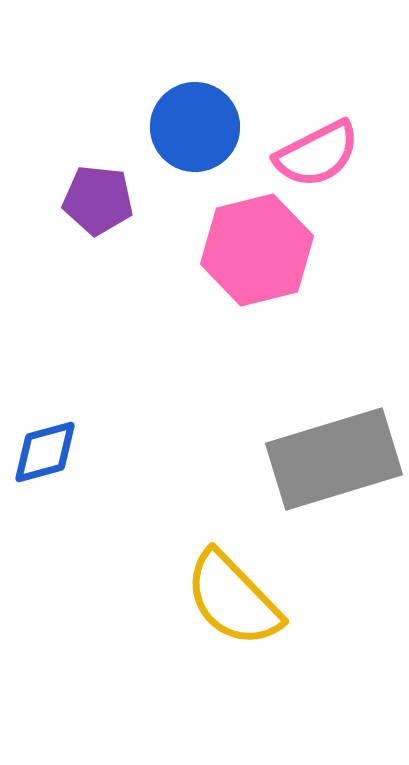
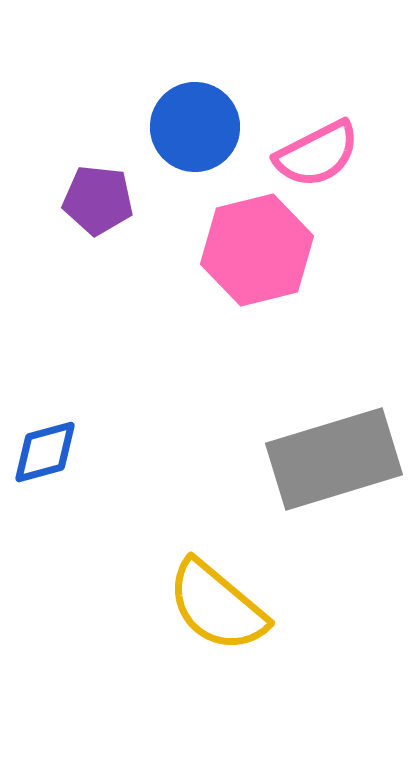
yellow semicircle: moved 16 px left, 7 px down; rotated 6 degrees counterclockwise
